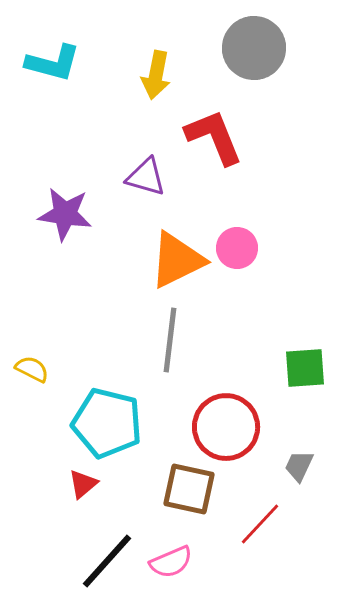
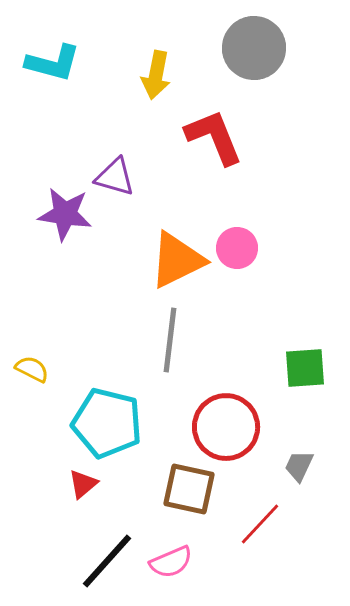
purple triangle: moved 31 px left
